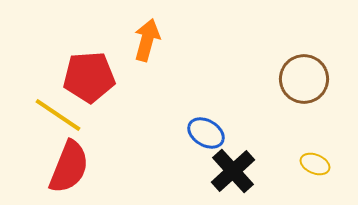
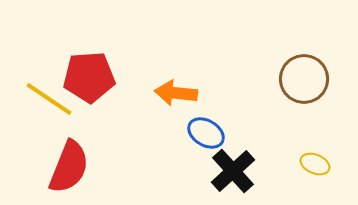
orange arrow: moved 29 px right, 53 px down; rotated 99 degrees counterclockwise
yellow line: moved 9 px left, 16 px up
